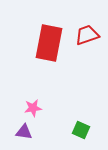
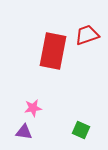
red rectangle: moved 4 px right, 8 px down
